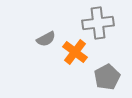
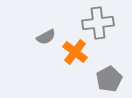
gray semicircle: moved 2 px up
gray pentagon: moved 2 px right, 2 px down
